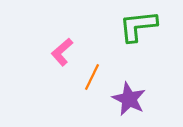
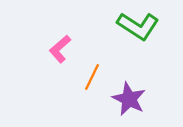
green L-shape: rotated 141 degrees counterclockwise
pink L-shape: moved 2 px left, 3 px up
